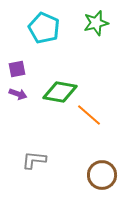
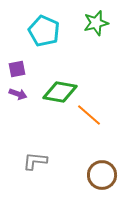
cyan pentagon: moved 3 px down
gray L-shape: moved 1 px right, 1 px down
